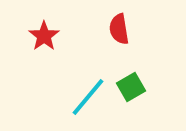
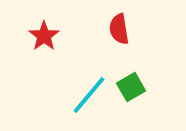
cyan line: moved 1 px right, 2 px up
